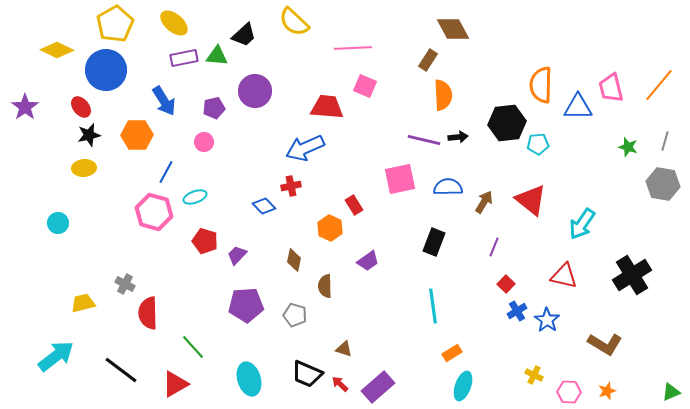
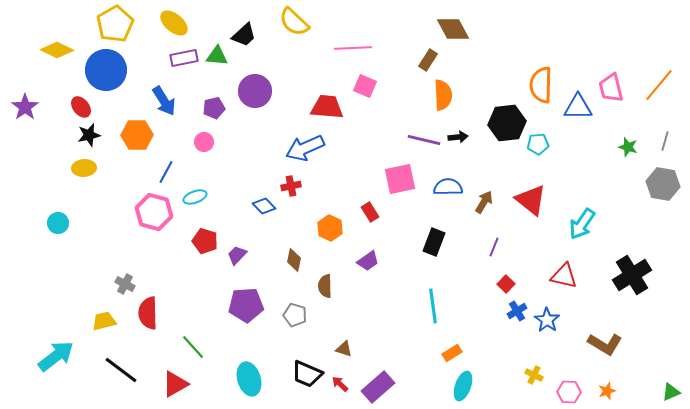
red rectangle at (354, 205): moved 16 px right, 7 px down
yellow trapezoid at (83, 303): moved 21 px right, 18 px down
